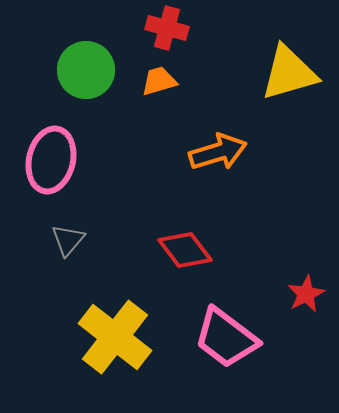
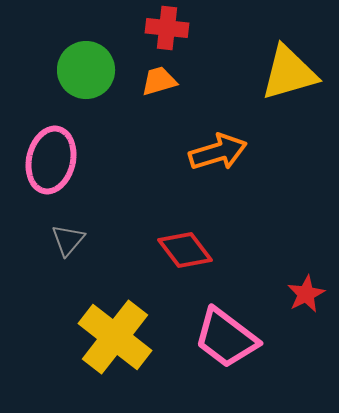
red cross: rotated 9 degrees counterclockwise
